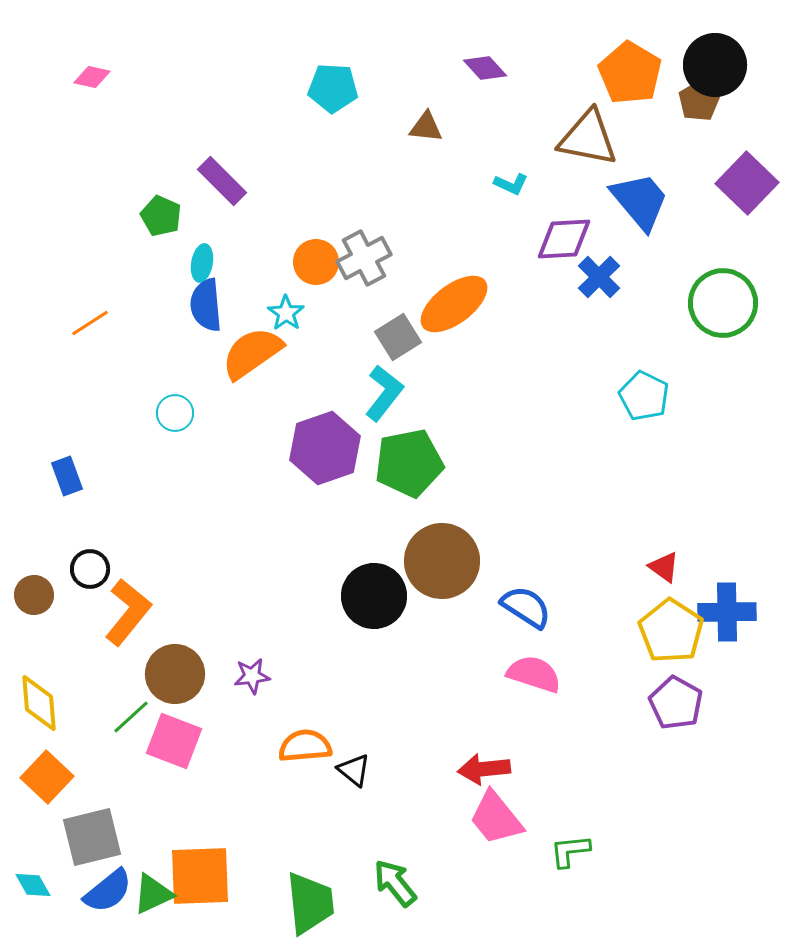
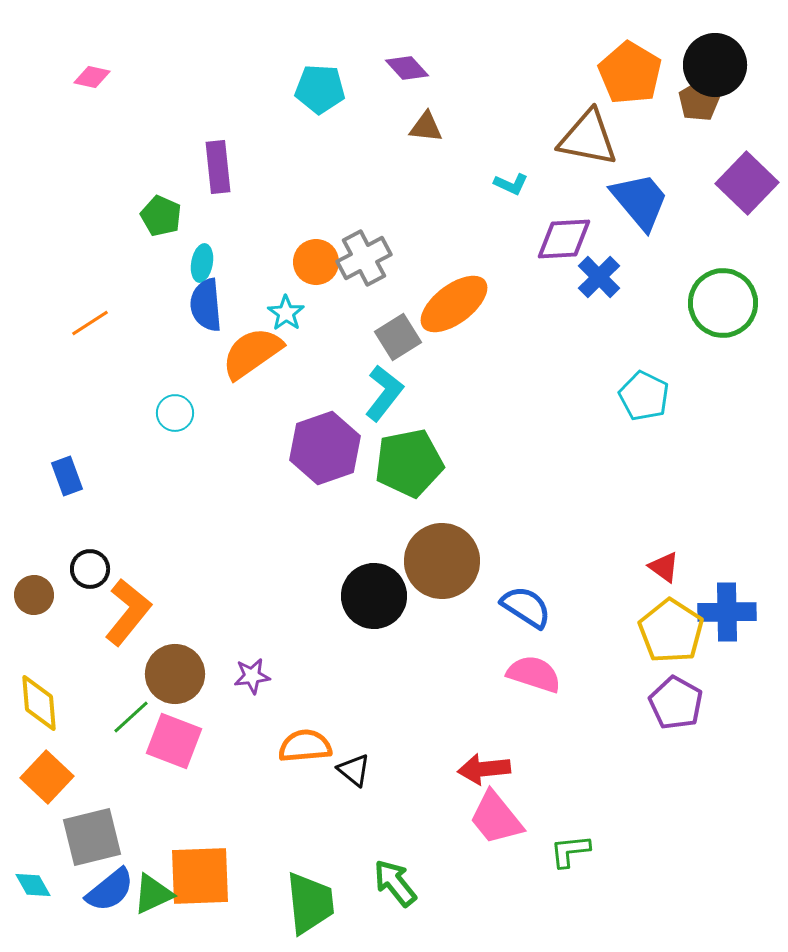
purple diamond at (485, 68): moved 78 px left
cyan pentagon at (333, 88): moved 13 px left, 1 px down
purple rectangle at (222, 181): moved 4 px left, 14 px up; rotated 39 degrees clockwise
blue semicircle at (108, 891): moved 2 px right, 1 px up
